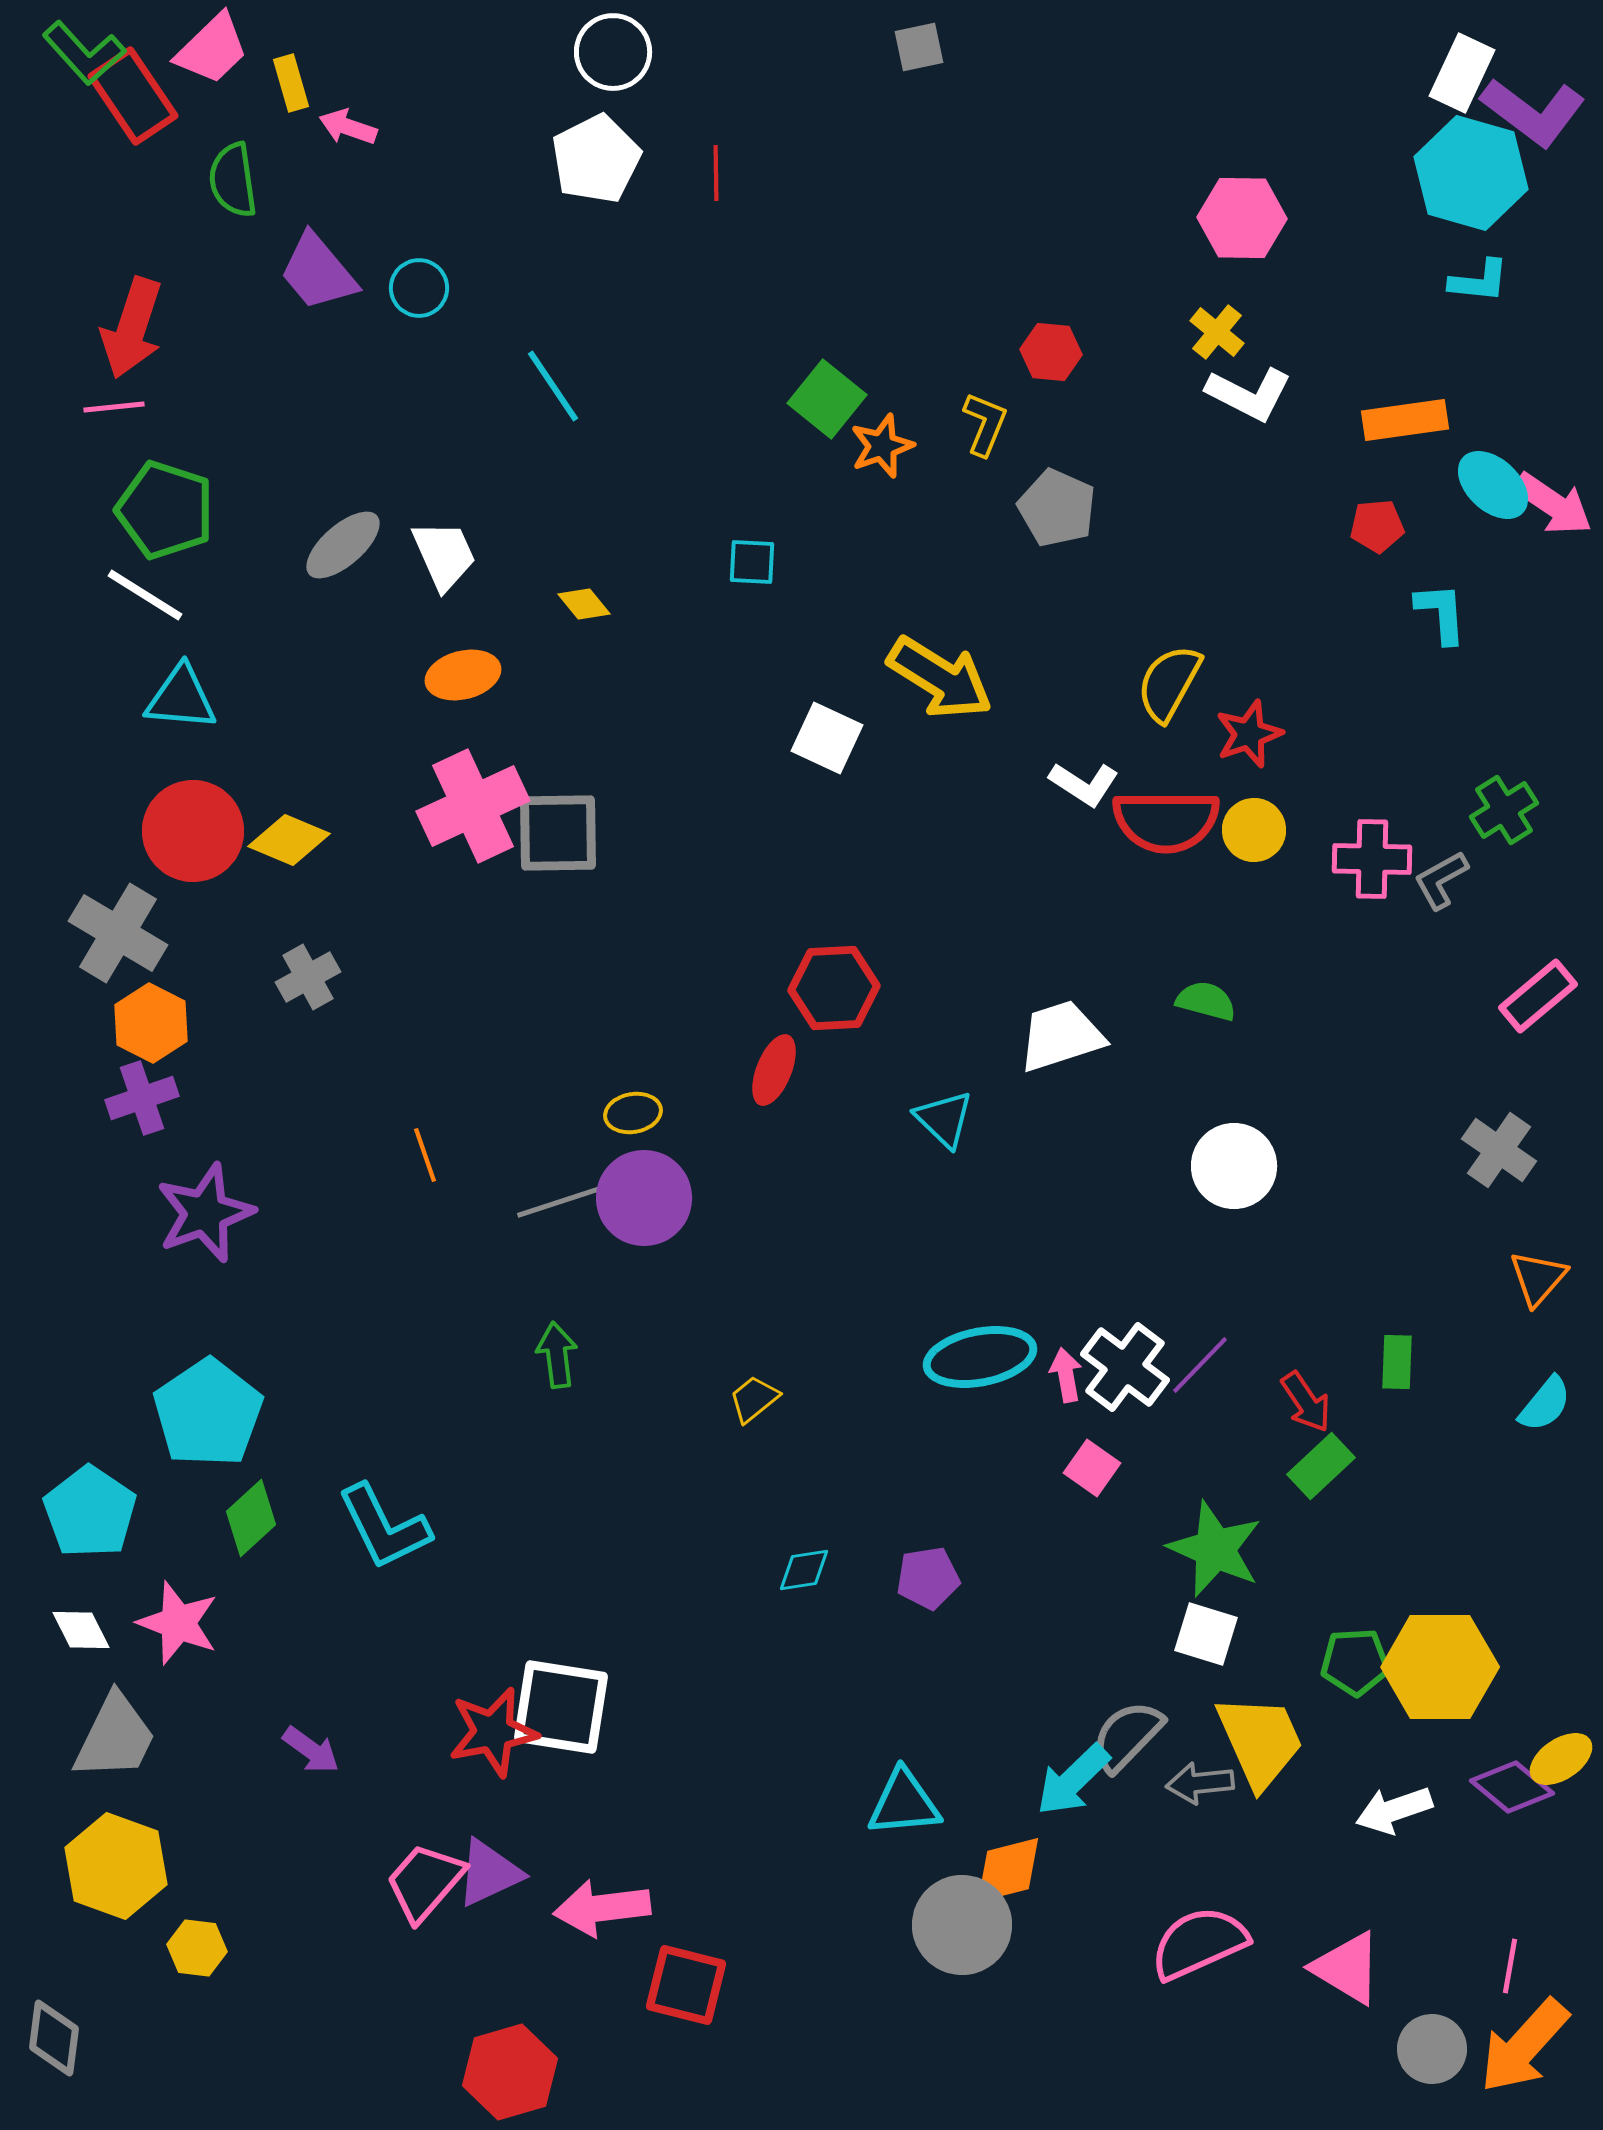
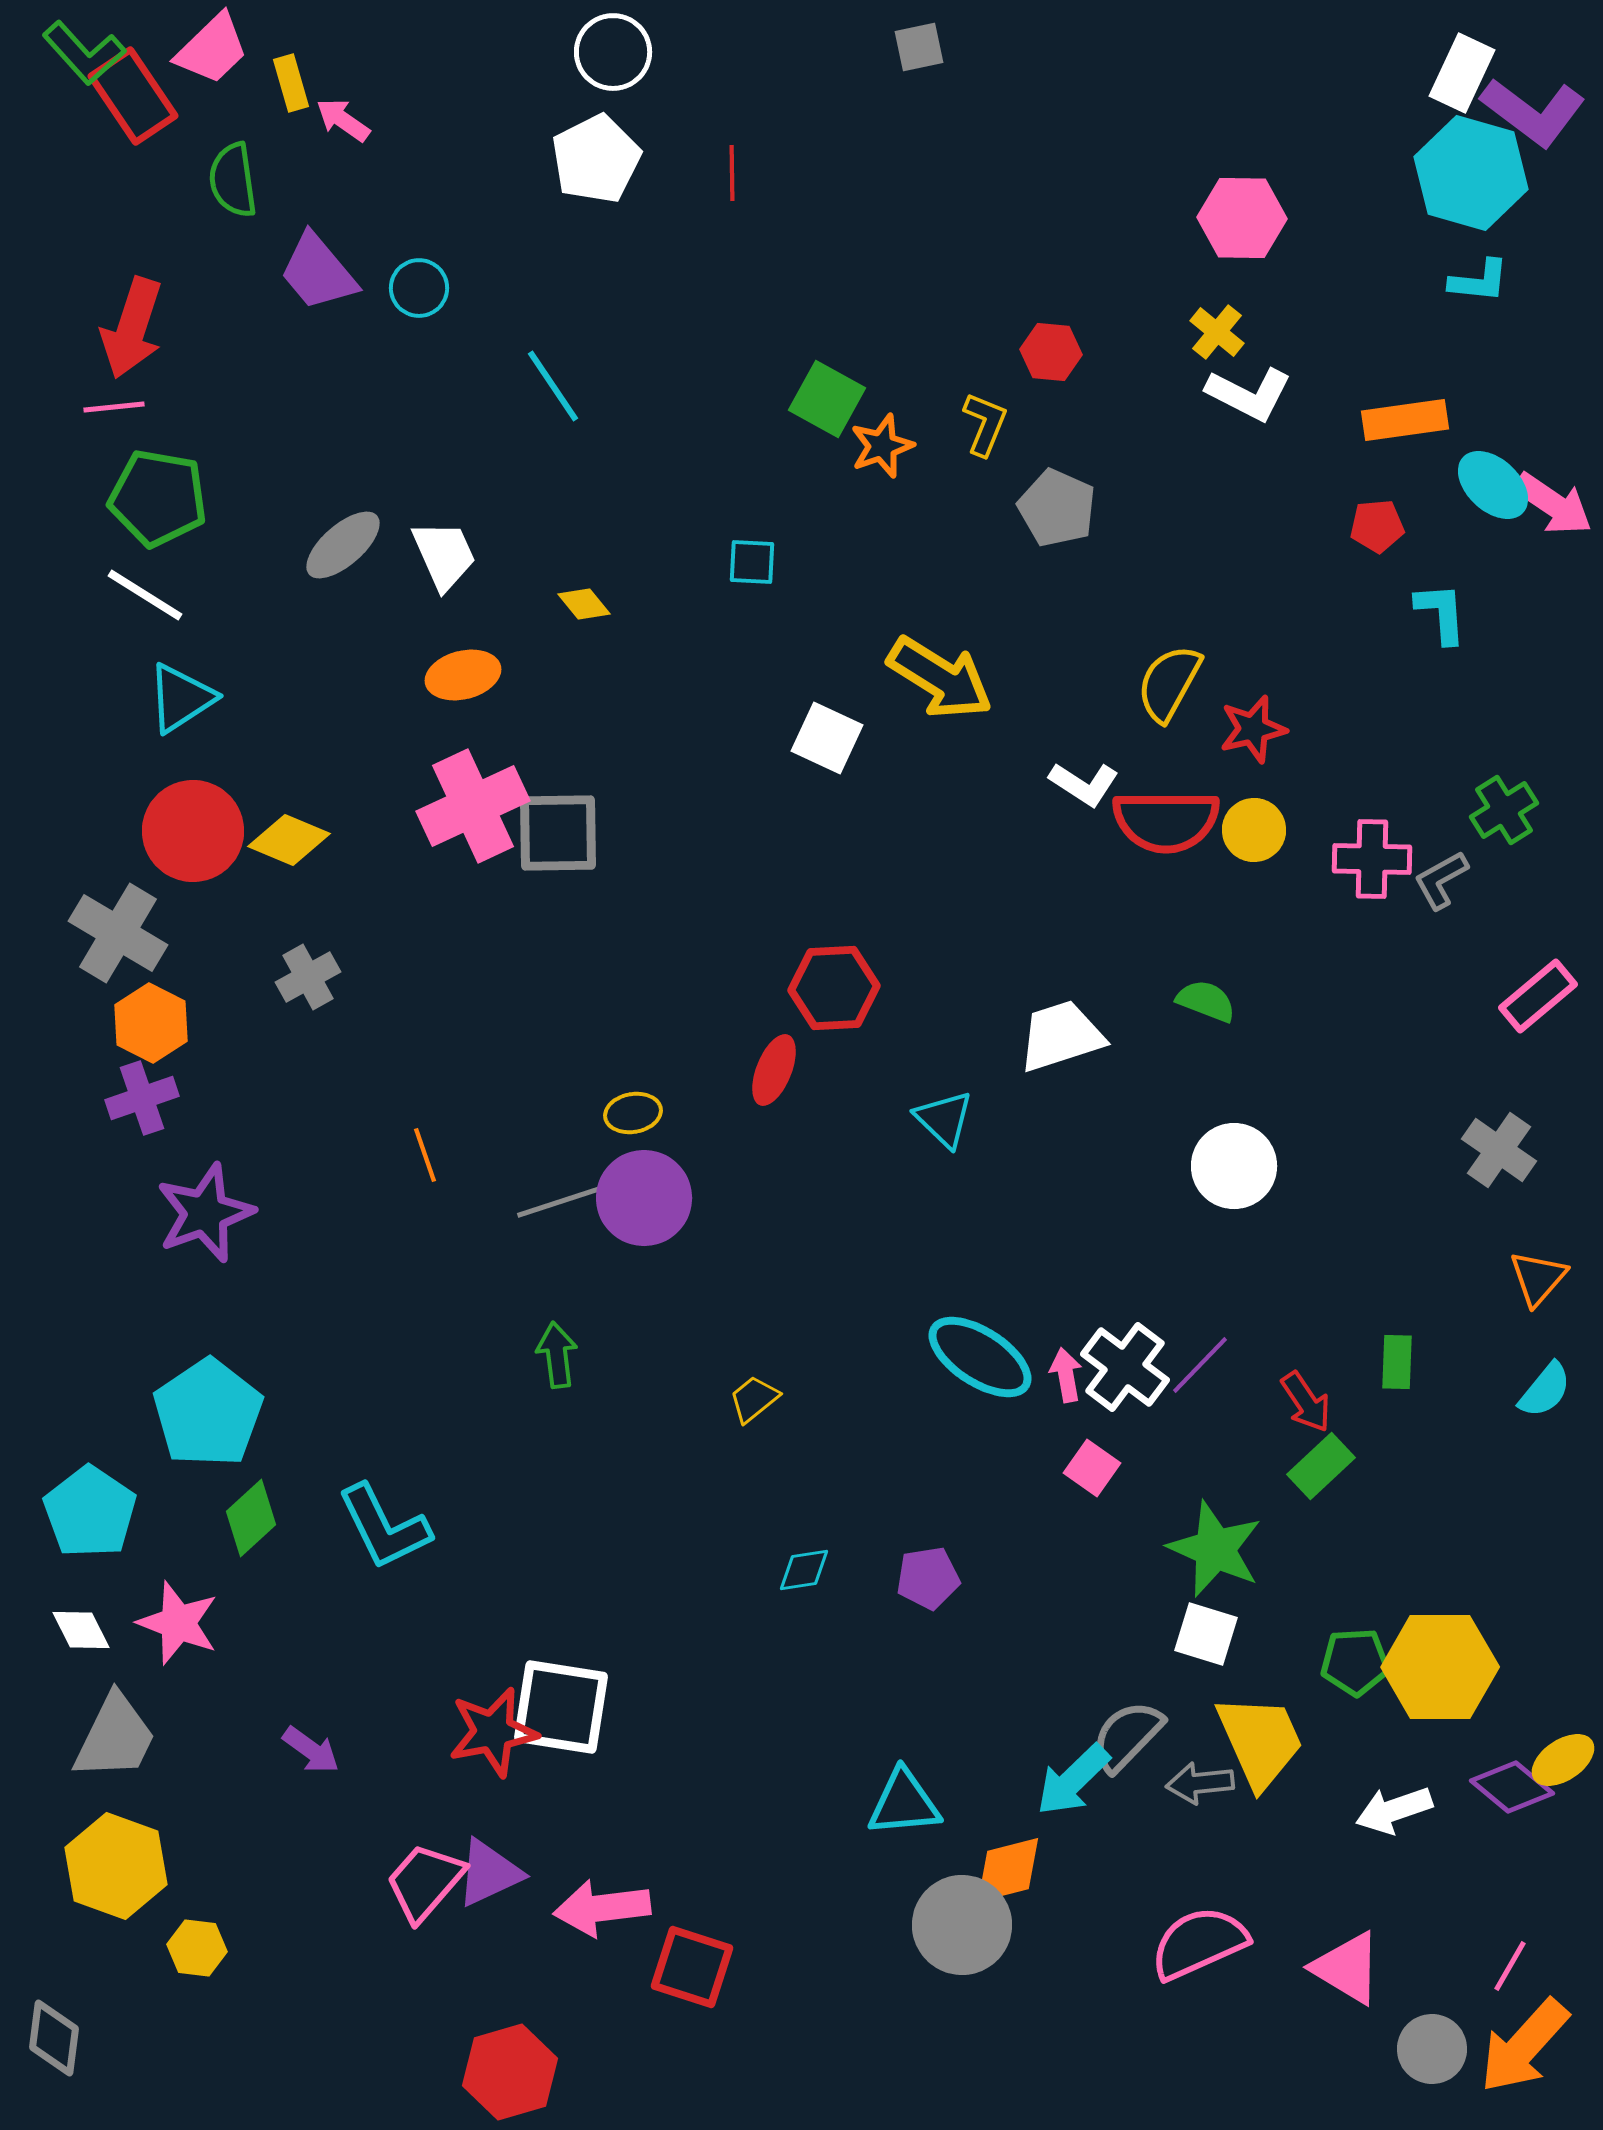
pink arrow at (348, 127): moved 5 px left, 7 px up; rotated 16 degrees clockwise
red line at (716, 173): moved 16 px right
green square at (827, 399): rotated 10 degrees counterclockwise
green pentagon at (165, 510): moved 7 px left, 12 px up; rotated 8 degrees counterclockwise
cyan triangle at (181, 698): rotated 38 degrees counterclockwise
red star at (1249, 734): moved 4 px right, 5 px up; rotated 6 degrees clockwise
green semicircle at (1206, 1001): rotated 6 degrees clockwise
cyan ellipse at (980, 1357): rotated 44 degrees clockwise
cyan semicircle at (1545, 1404): moved 14 px up
yellow ellipse at (1561, 1759): moved 2 px right, 1 px down
pink line at (1510, 1966): rotated 20 degrees clockwise
red square at (686, 1985): moved 6 px right, 18 px up; rotated 4 degrees clockwise
